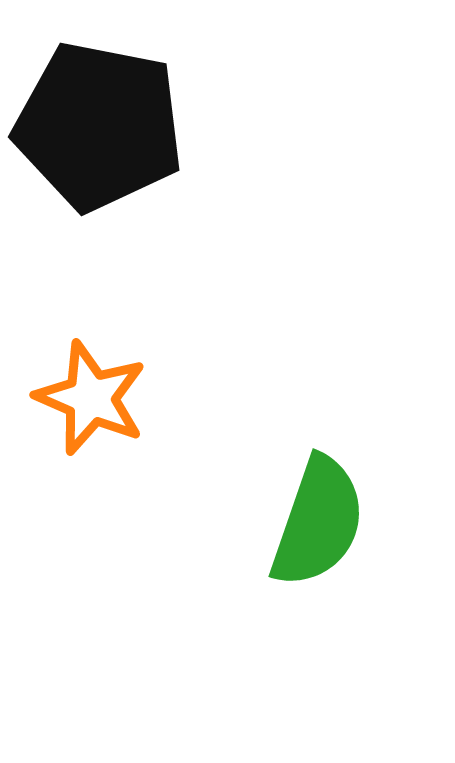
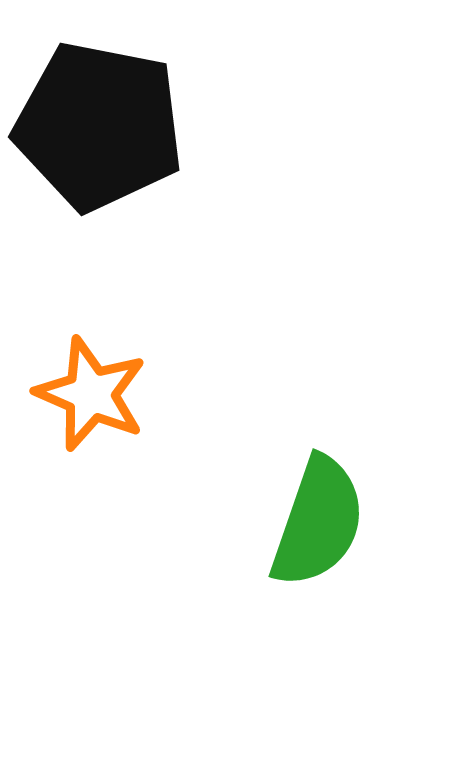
orange star: moved 4 px up
